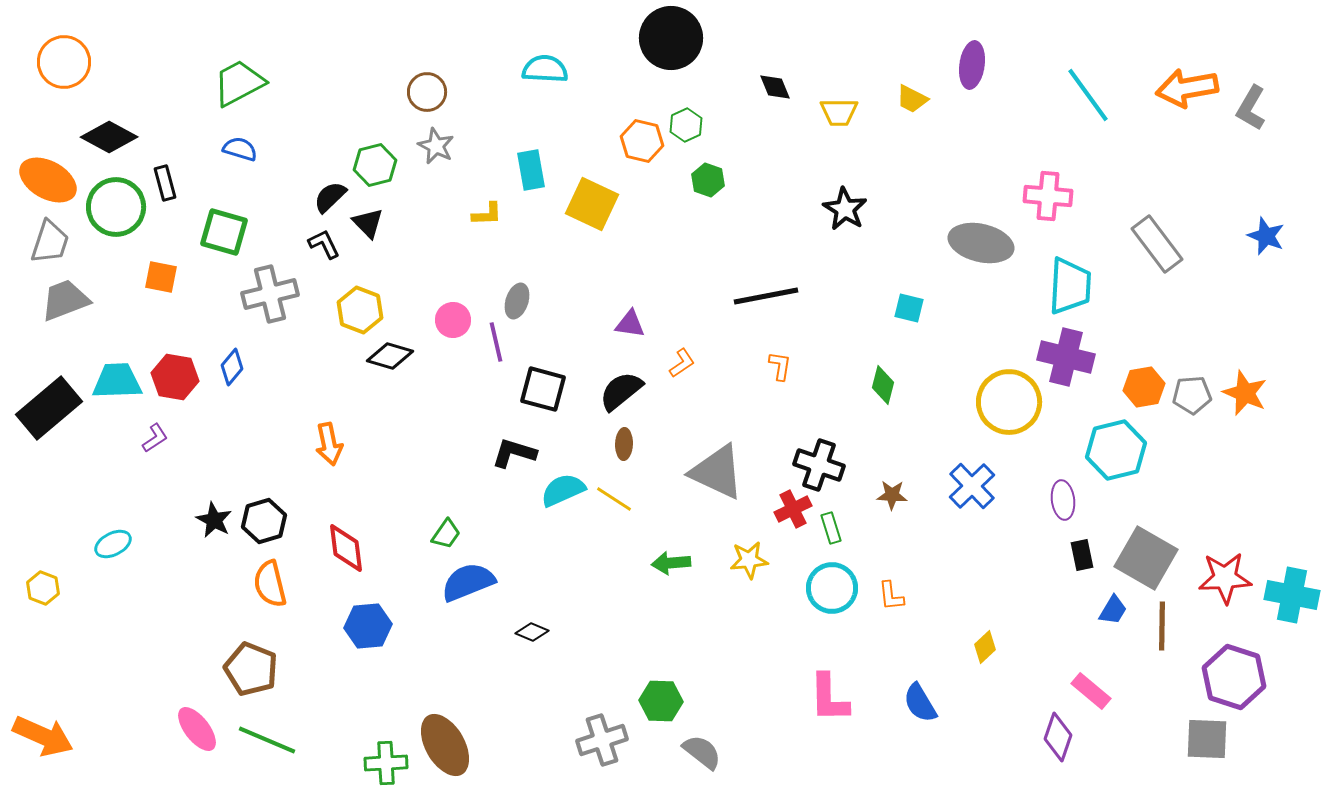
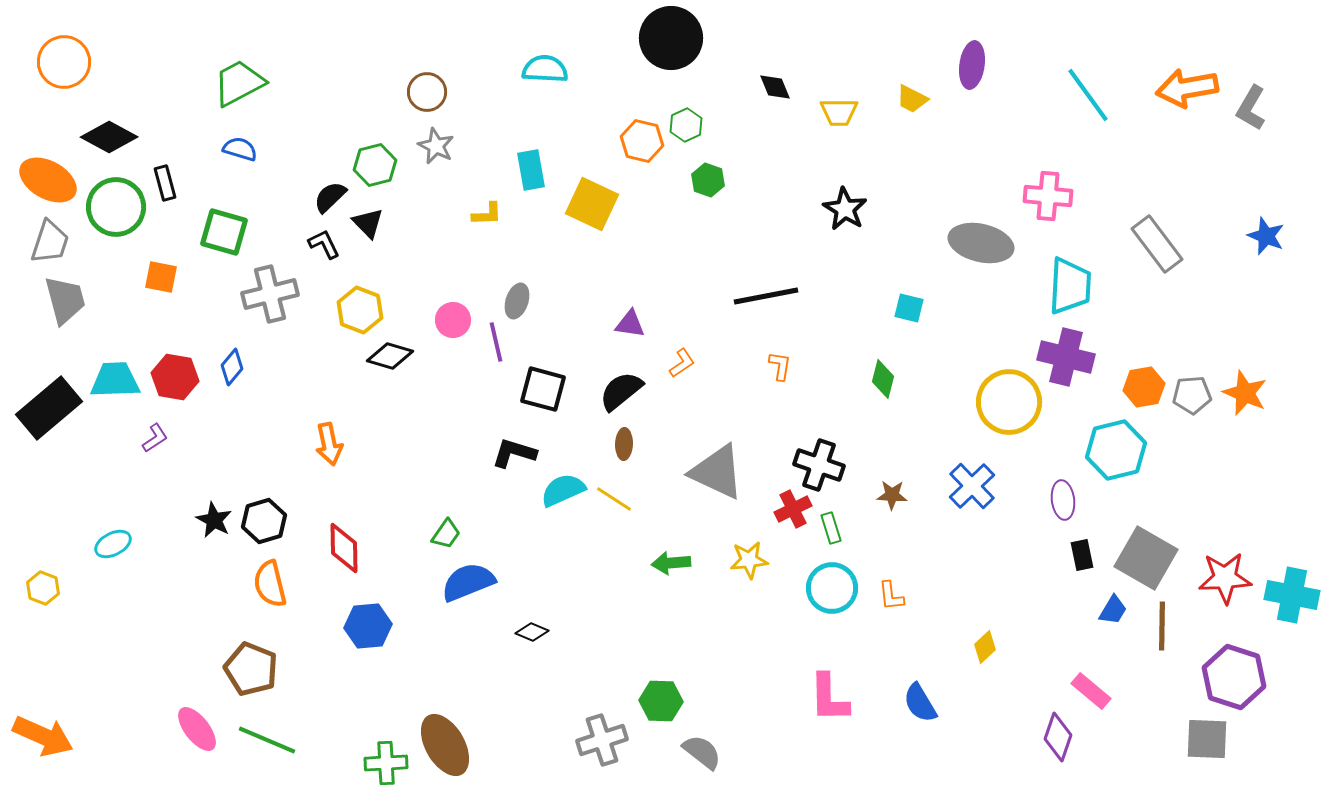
gray trapezoid at (65, 300): rotated 96 degrees clockwise
cyan trapezoid at (117, 381): moved 2 px left, 1 px up
green diamond at (883, 385): moved 6 px up
red diamond at (346, 548): moved 2 px left; rotated 6 degrees clockwise
